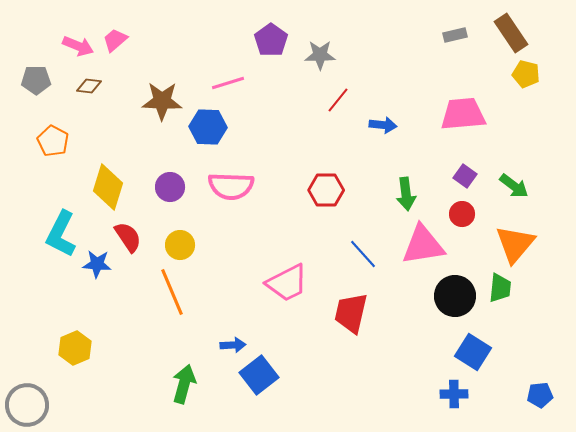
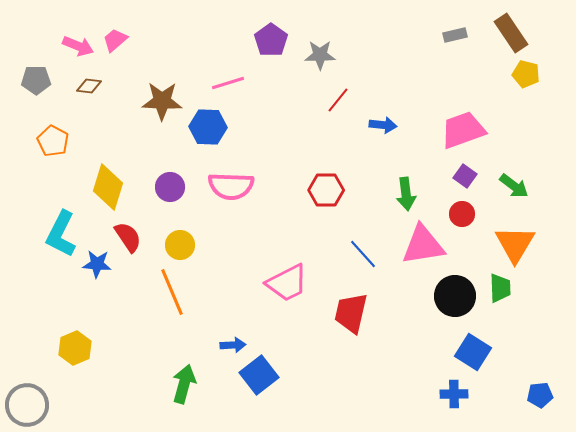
pink trapezoid at (463, 114): moved 16 px down; rotated 15 degrees counterclockwise
orange triangle at (515, 244): rotated 9 degrees counterclockwise
green trapezoid at (500, 288): rotated 8 degrees counterclockwise
